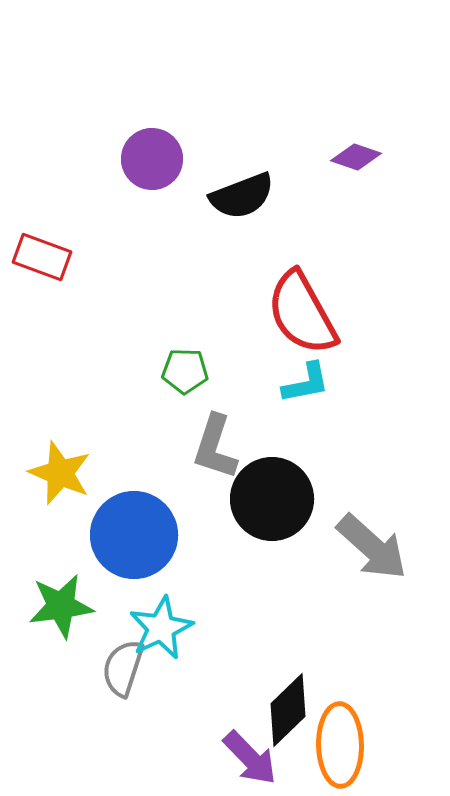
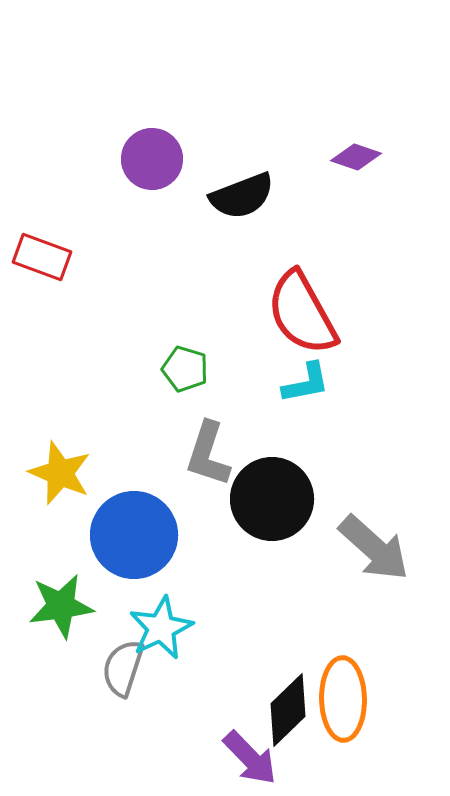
green pentagon: moved 2 px up; rotated 15 degrees clockwise
gray L-shape: moved 7 px left, 7 px down
gray arrow: moved 2 px right, 1 px down
orange ellipse: moved 3 px right, 46 px up
